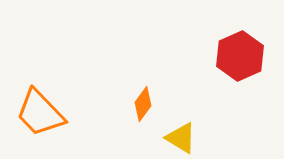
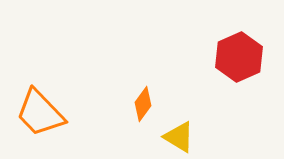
red hexagon: moved 1 px left, 1 px down
yellow triangle: moved 2 px left, 1 px up
